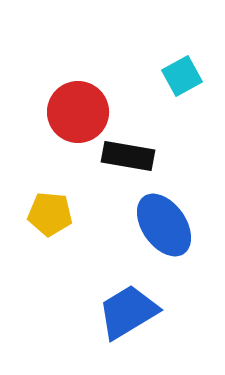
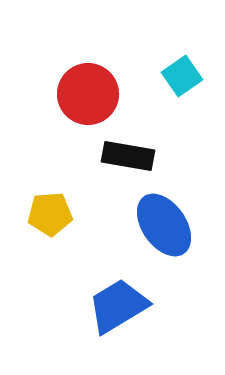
cyan square: rotated 6 degrees counterclockwise
red circle: moved 10 px right, 18 px up
yellow pentagon: rotated 9 degrees counterclockwise
blue trapezoid: moved 10 px left, 6 px up
